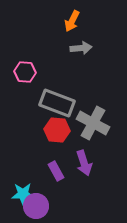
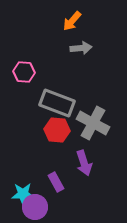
orange arrow: rotated 15 degrees clockwise
pink hexagon: moved 1 px left
purple rectangle: moved 11 px down
purple circle: moved 1 px left, 1 px down
